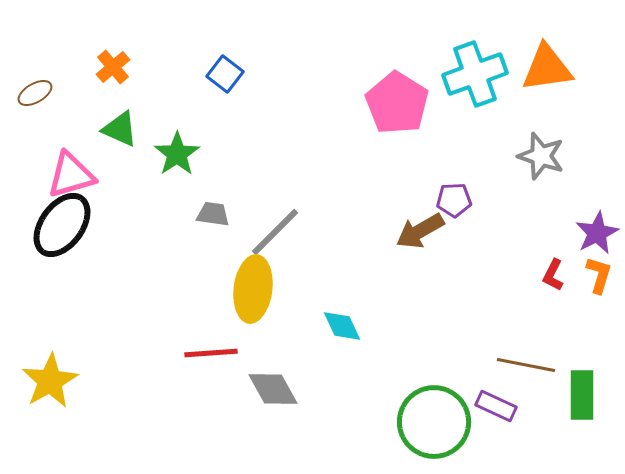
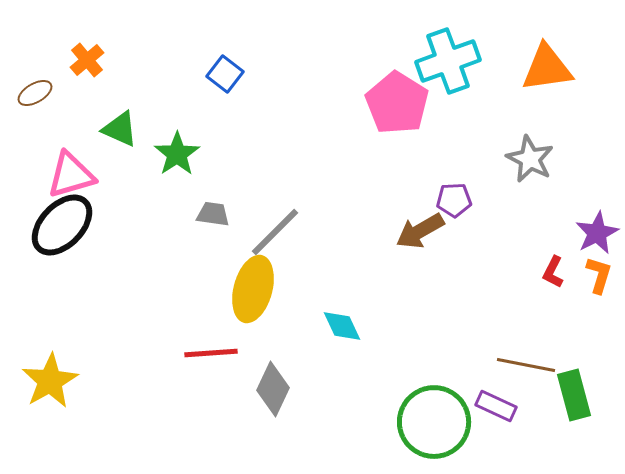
orange cross: moved 26 px left, 7 px up
cyan cross: moved 27 px left, 13 px up
gray star: moved 11 px left, 3 px down; rotated 9 degrees clockwise
black ellipse: rotated 8 degrees clockwise
red L-shape: moved 3 px up
yellow ellipse: rotated 8 degrees clockwise
gray diamond: rotated 54 degrees clockwise
green rectangle: moved 8 px left; rotated 15 degrees counterclockwise
